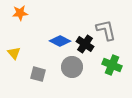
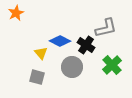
orange star: moved 4 px left; rotated 21 degrees counterclockwise
gray L-shape: moved 2 px up; rotated 90 degrees clockwise
black cross: moved 1 px right, 1 px down
yellow triangle: moved 27 px right
green cross: rotated 24 degrees clockwise
gray square: moved 1 px left, 3 px down
